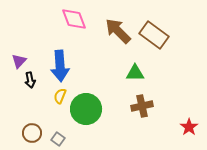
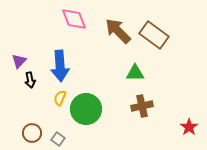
yellow semicircle: moved 2 px down
